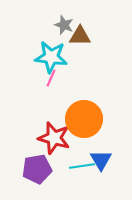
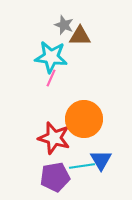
purple pentagon: moved 18 px right, 8 px down
